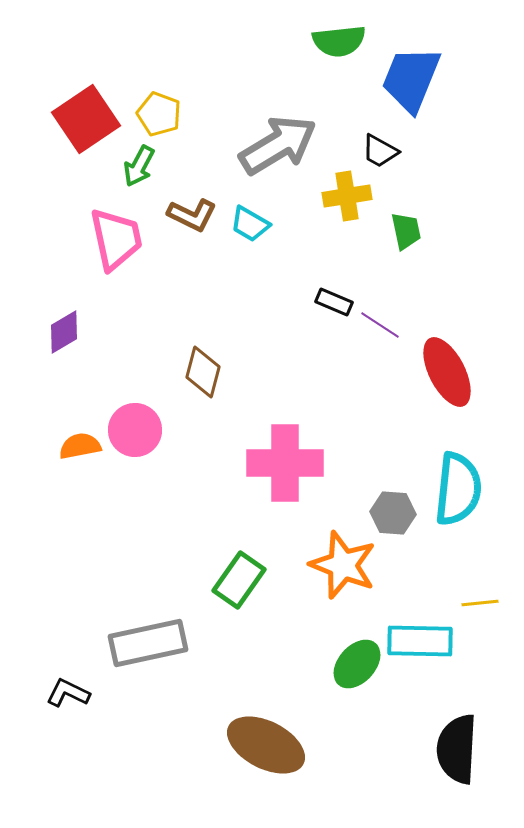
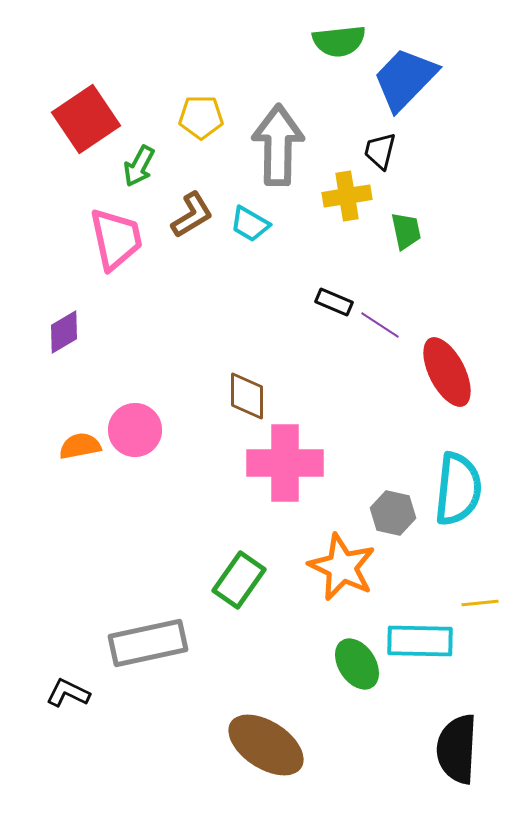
blue trapezoid: moved 6 px left; rotated 22 degrees clockwise
yellow pentagon: moved 42 px right, 3 px down; rotated 21 degrees counterclockwise
gray arrow: rotated 58 degrees counterclockwise
black trapezoid: rotated 75 degrees clockwise
brown L-shape: rotated 57 degrees counterclockwise
brown diamond: moved 44 px right, 24 px down; rotated 15 degrees counterclockwise
gray hexagon: rotated 9 degrees clockwise
orange star: moved 1 px left, 2 px down; rotated 4 degrees clockwise
green ellipse: rotated 75 degrees counterclockwise
brown ellipse: rotated 6 degrees clockwise
